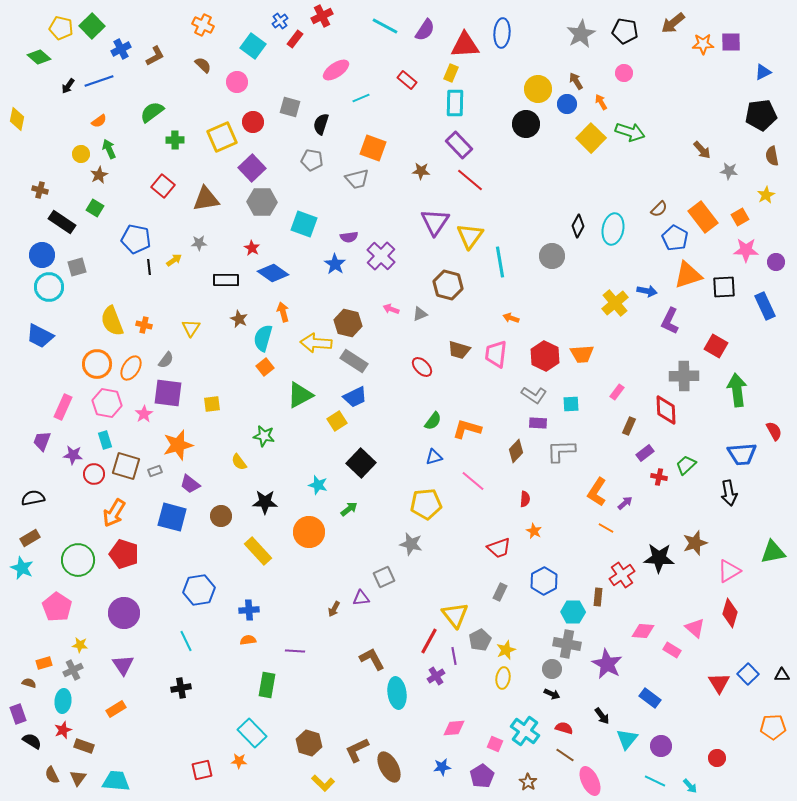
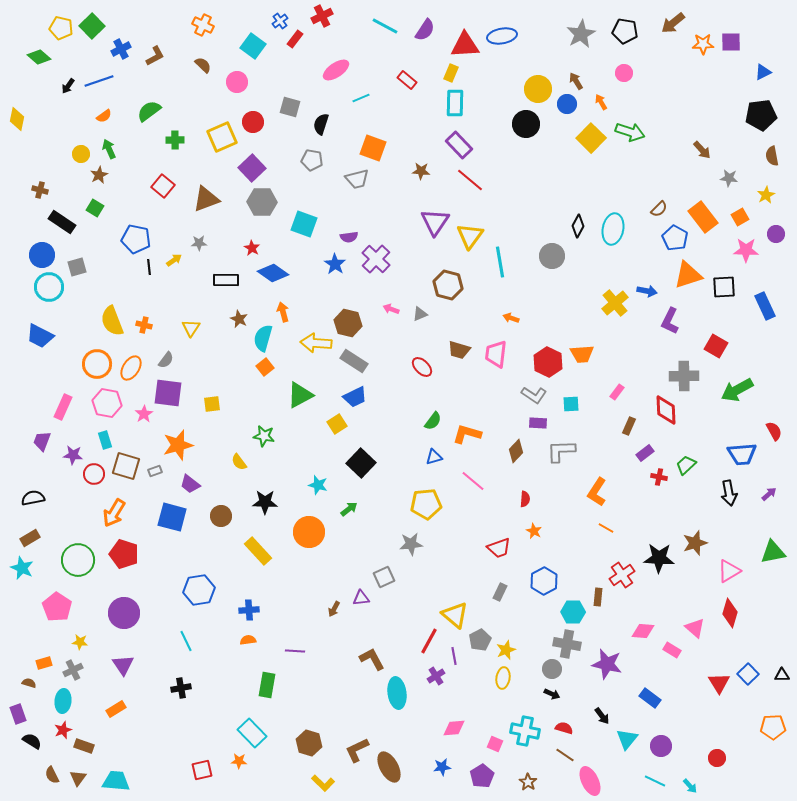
blue ellipse at (502, 33): moved 3 px down; rotated 76 degrees clockwise
green semicircle at (152, 112): moved 3 px left, 1 px up
orange semicircle at (99, 121): moved 5 px right, 5 px up
gray star at (729, 171): moved 7 px down
brown triangle at (206, 199): rotated 12 degrees counterclockwise
purple cross at (381, 256): moved 5 px left, 3 px down
purple circle at (776, 262): moved 28 px up
red hexagon at (545, 356): moved 3 px right, 6 px down
green arrow at (737, 390): rotated 112 degrees counterclockwise
yellow square at (337, 421): moved 3 px down
orange L-shape at (467, 429): moved 5 px down
purple arrow at (625, 503): moved 144 px right, 9 px up
gray star at (411, 544): rotated 20 degrees counterclockwise
yellow triangle at (455, 615): rotated 12 degrees counterclockwise
yellow star at (80, 645): moved 3 px up
purple star at (607, 664): rotated 16 degrees counterclockwise
cyan cross at (525, 731): rotated 24 degrees counterclockwise
